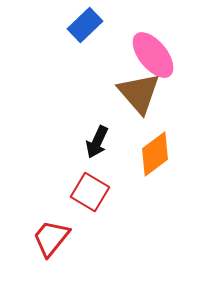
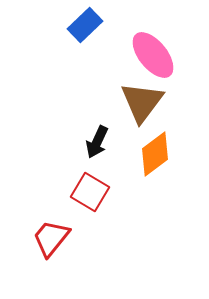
brown triangle: moved 3 px right, 9 px down; rotated 18 degrees clockwise
